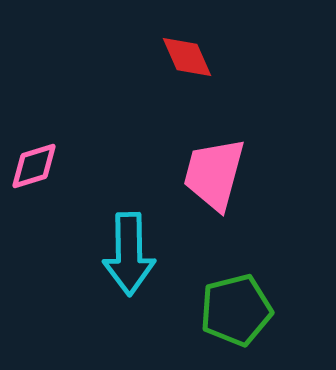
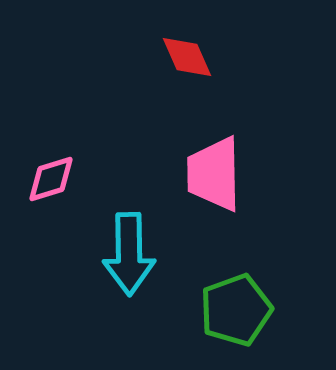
pink diamond: moved 17 px right, 13 px down
pink trapezoid: rotated 16 degrees counterclockwise
green pentagon: rotated 6 degrees counterclockwise
